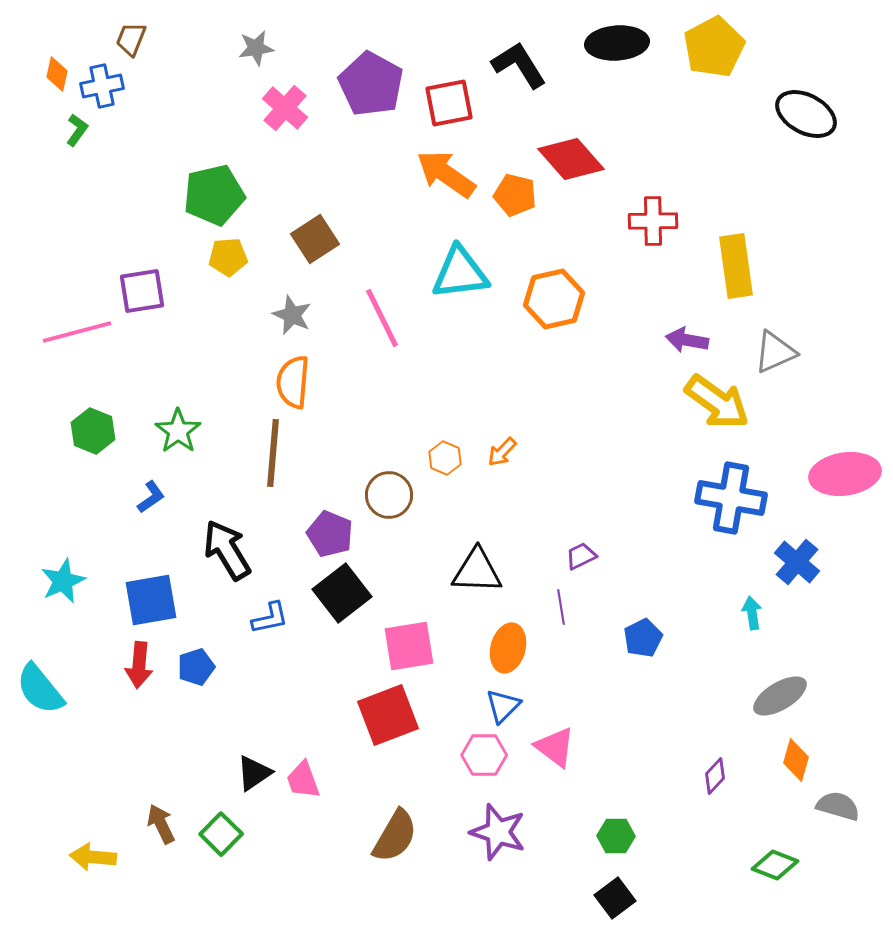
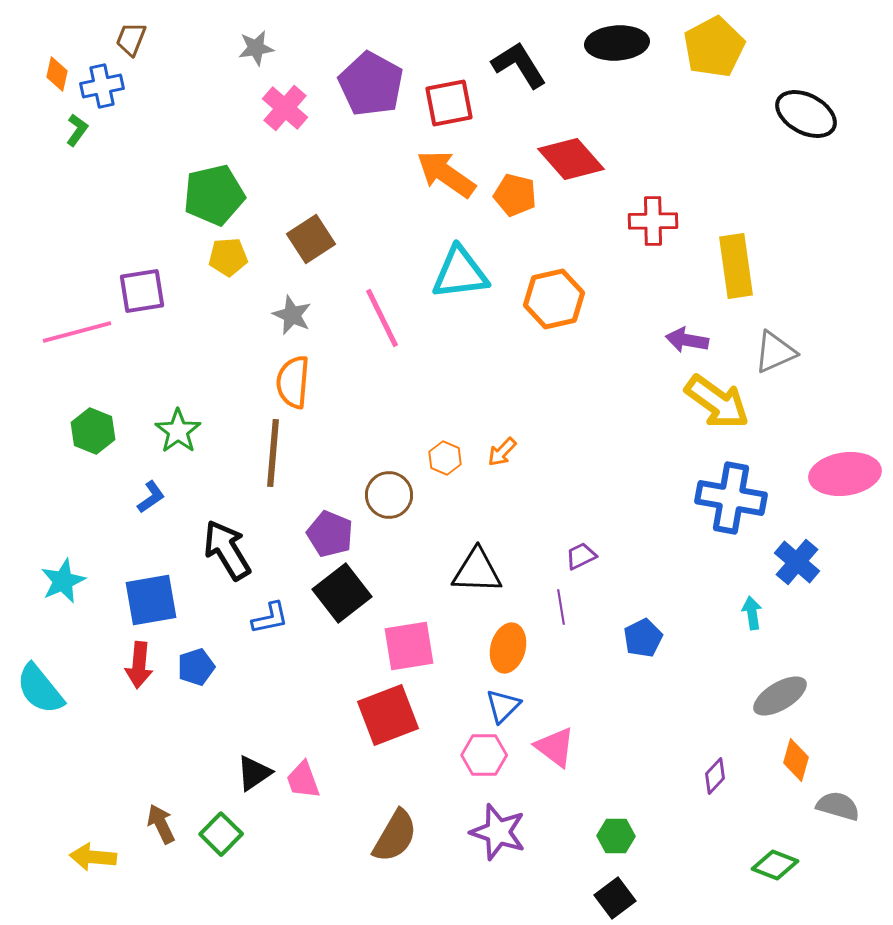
brown square at (315, 239): moved 4 px left
